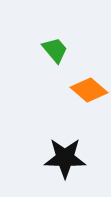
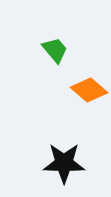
black star: moved 1 px left, 5 px down
